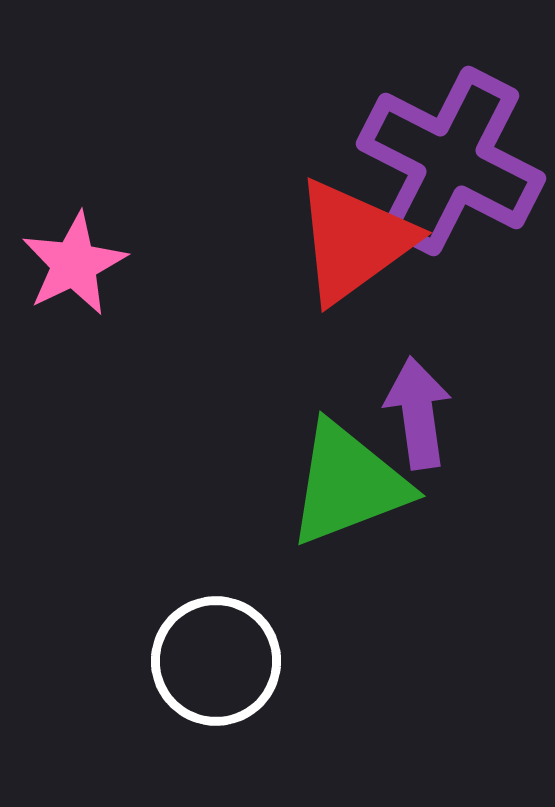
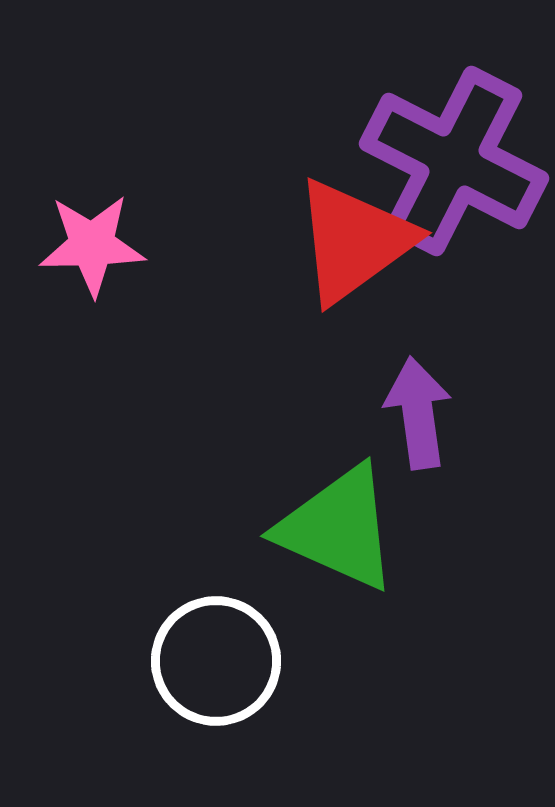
purple cross: moved 3 px right
pink star: moved 18 px right, 19 px up; rotated 25 degrees clockwise
green triangle: moved 10 px left, 44 px down; rotated 45 degrees clockwise
